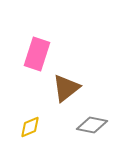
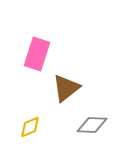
gray diamond: rotated 8 degrees counterclockwise
